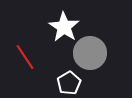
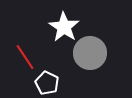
white pentagon: moved 22 px left; rotated 15 degrees counterclockwise
